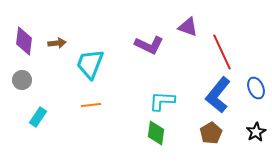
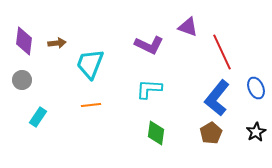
blue L-shape: moved 1 px left, 3 px down
cyan L-shape: moved 13 px left, 12 px up
